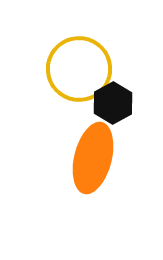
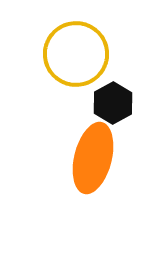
yellow circle: moved 3 px left, 15 px up
